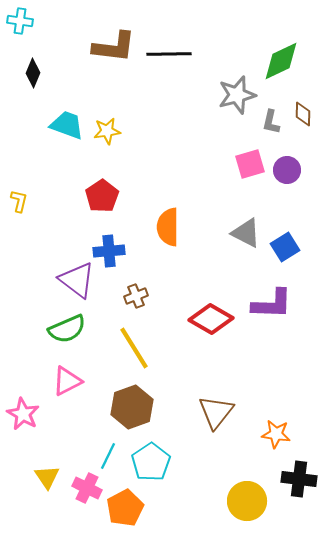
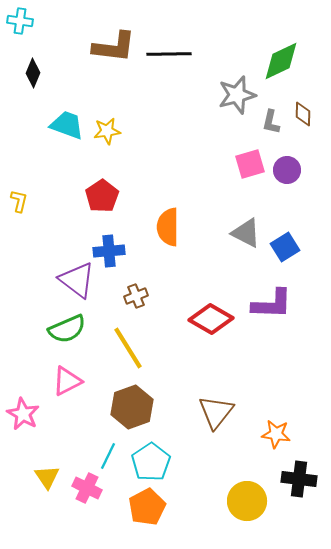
yellow line: moved 6 px left
orange pentagon: moved 22 px right, 1 px up
